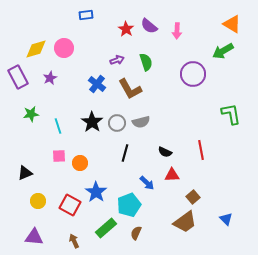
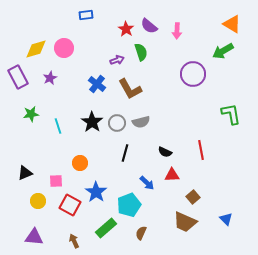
green semicircle: moved 5 px left, 10 px up
pink square: moved 3 px left, 25 px down
brown trapezoid: rotated 60 degrees clockwise
brown semicircle: moved 5 px right
